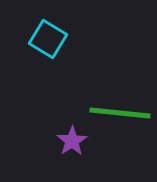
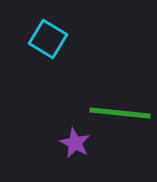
purple star: moved 3 px right, 2 px down; rotated 12 degrees counterclockwise
